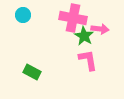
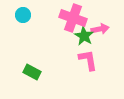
pink cross: rotated 8 degrees clockwise
pink arrow: rotated 18 degrees counterclockwise
